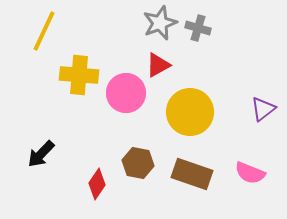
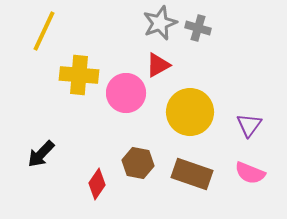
purple triangle: moved 14 px left, 16 px down; rotated 16 degrees counterclockwise
